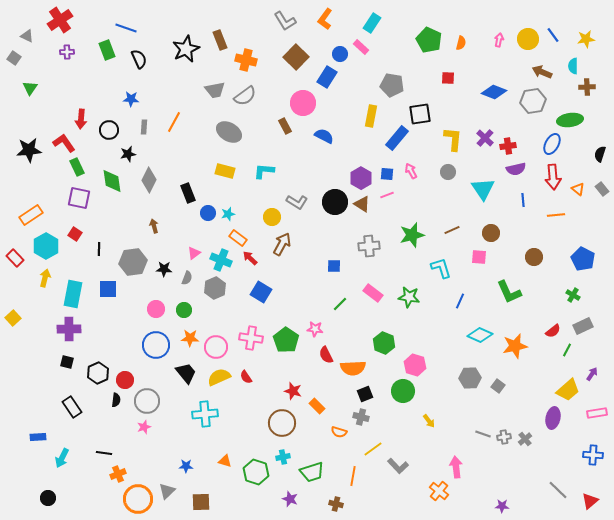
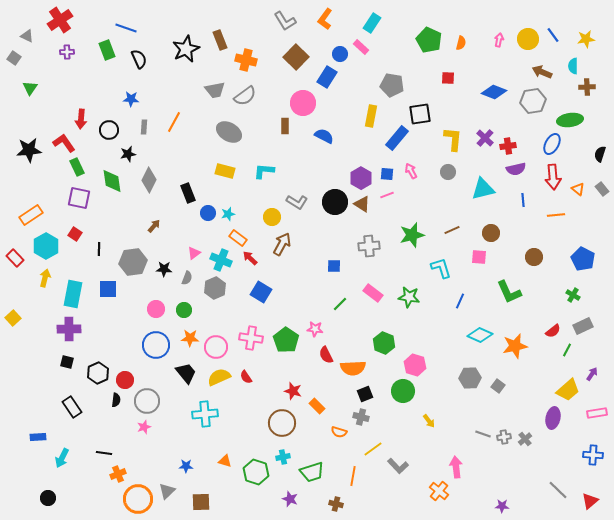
brown rectangle at (285, 126): rotated 28 degrees clockwise
cyan triangle at (483, 189): rotated 50 degrees clockwise
brown arrow at (154, 226): rotated 56 degrees clockwise
